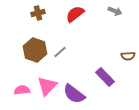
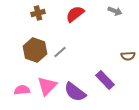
purple rectangle: moved 3 px down
purple semicircle: moved 1 px right, 2 px up
